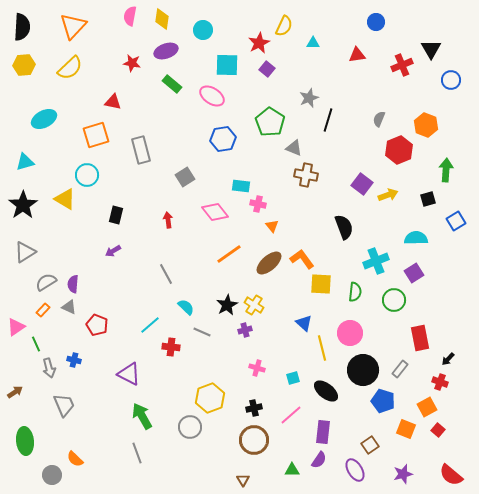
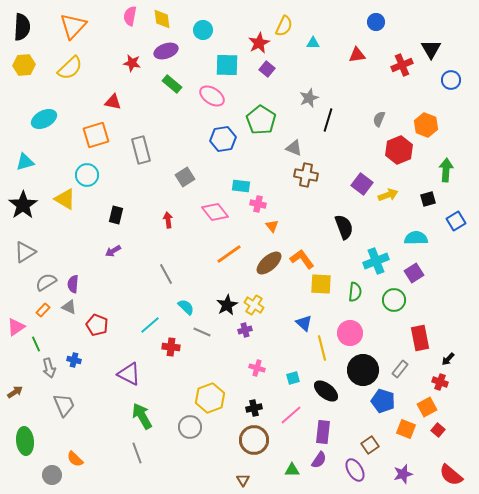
yellow diamond at (162, 19): rotated 15 degrees counterclockwise
green pentagon at (270, 122): moved 9 px left, 2 px up
